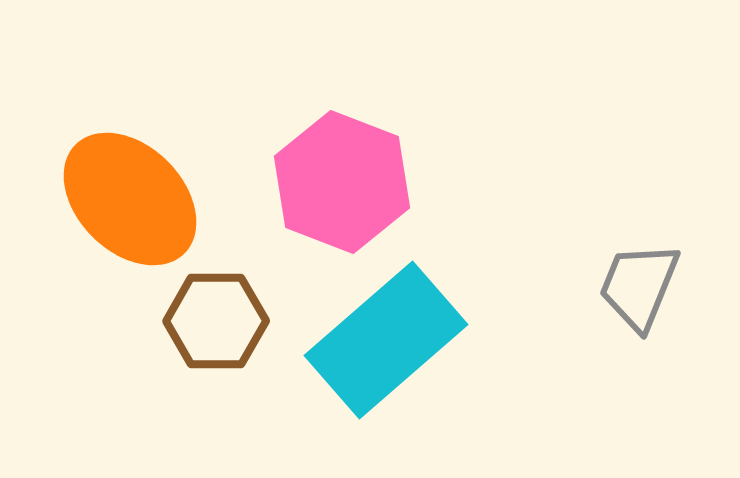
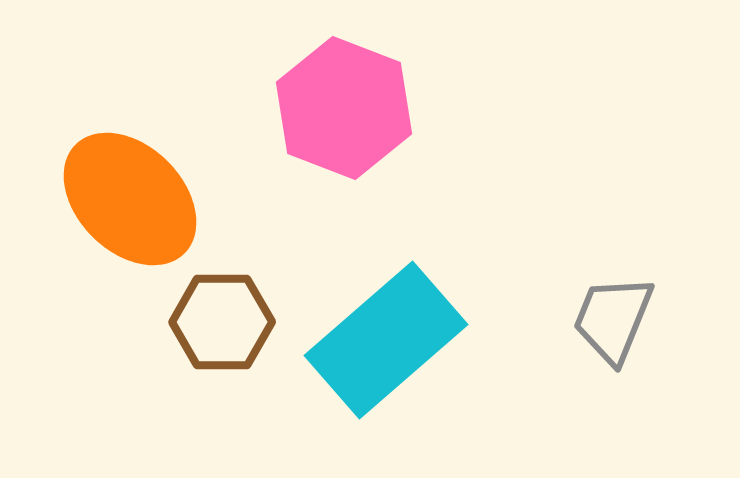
pink hexagon: moved 2 px right, 74 px up
gray trapezoid: moved 26 px left, 33 px down
brown hexagon: moved 6 px right, 1 px down
